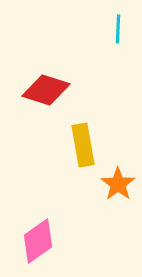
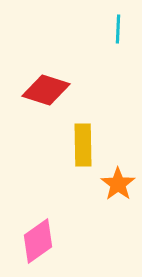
yellow rectangle: rotated 9 degrees clockwise
